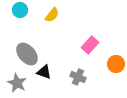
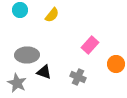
gray ellipse: moved 1 px down; rotated 50 degrees counterclockwise
